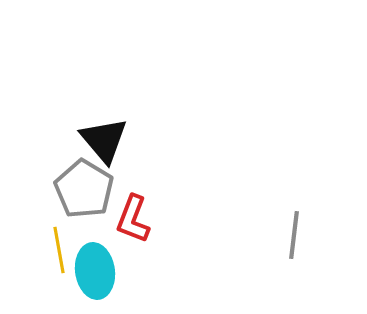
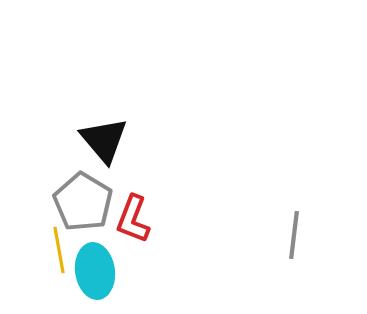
gray pentagon: moved 1 px left, 13 px down
